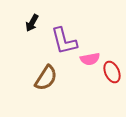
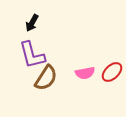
purple L-shape: moved 32 px left, 14 px down
pink semicircle: moved 5 px left, 14 px down
red ellipse: rotated 70 degrees clockwise
